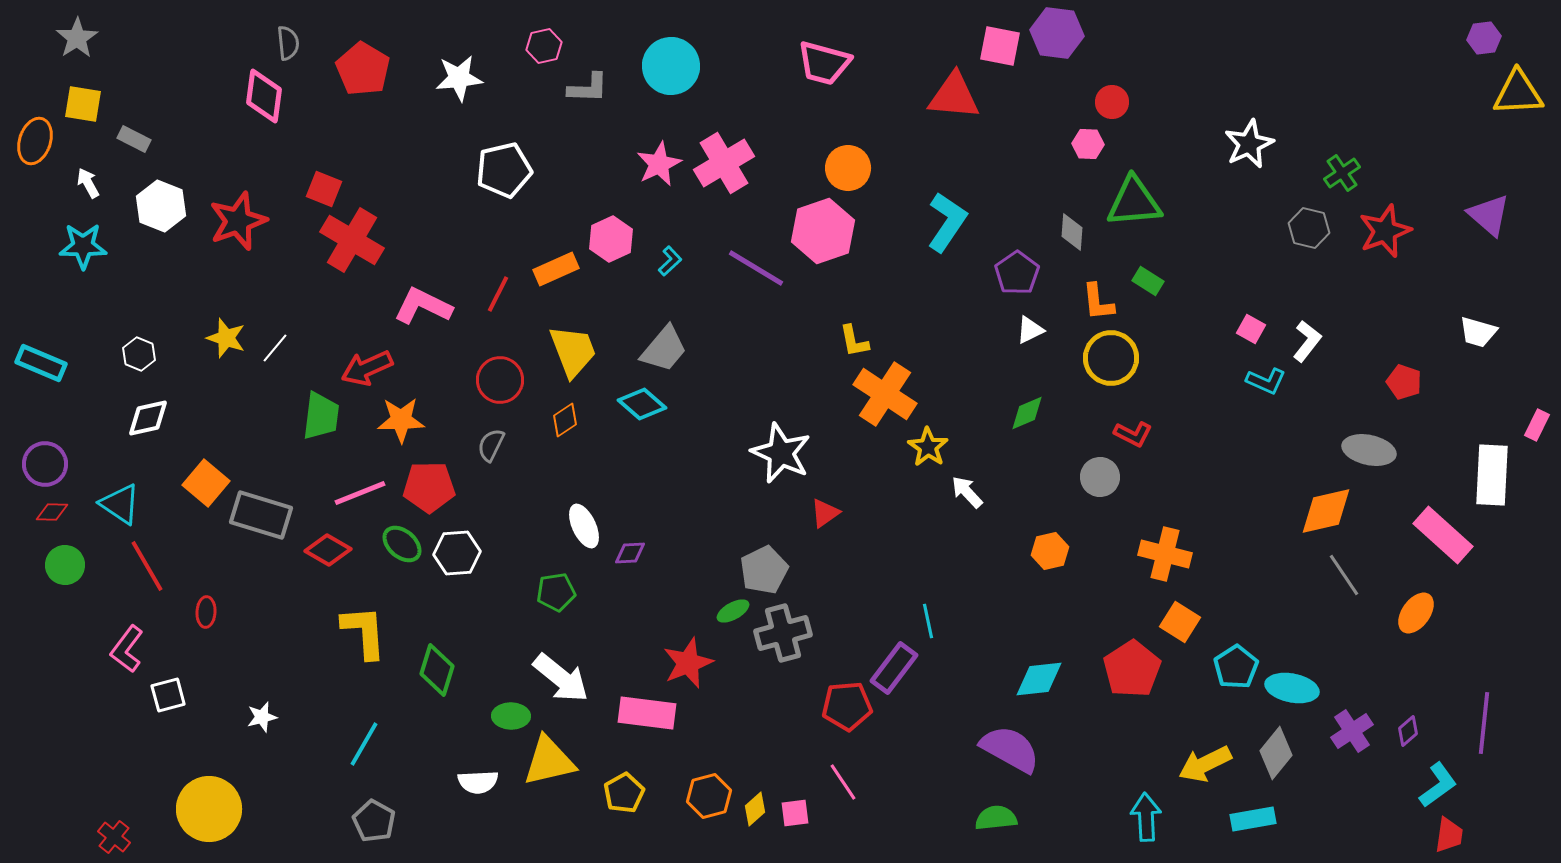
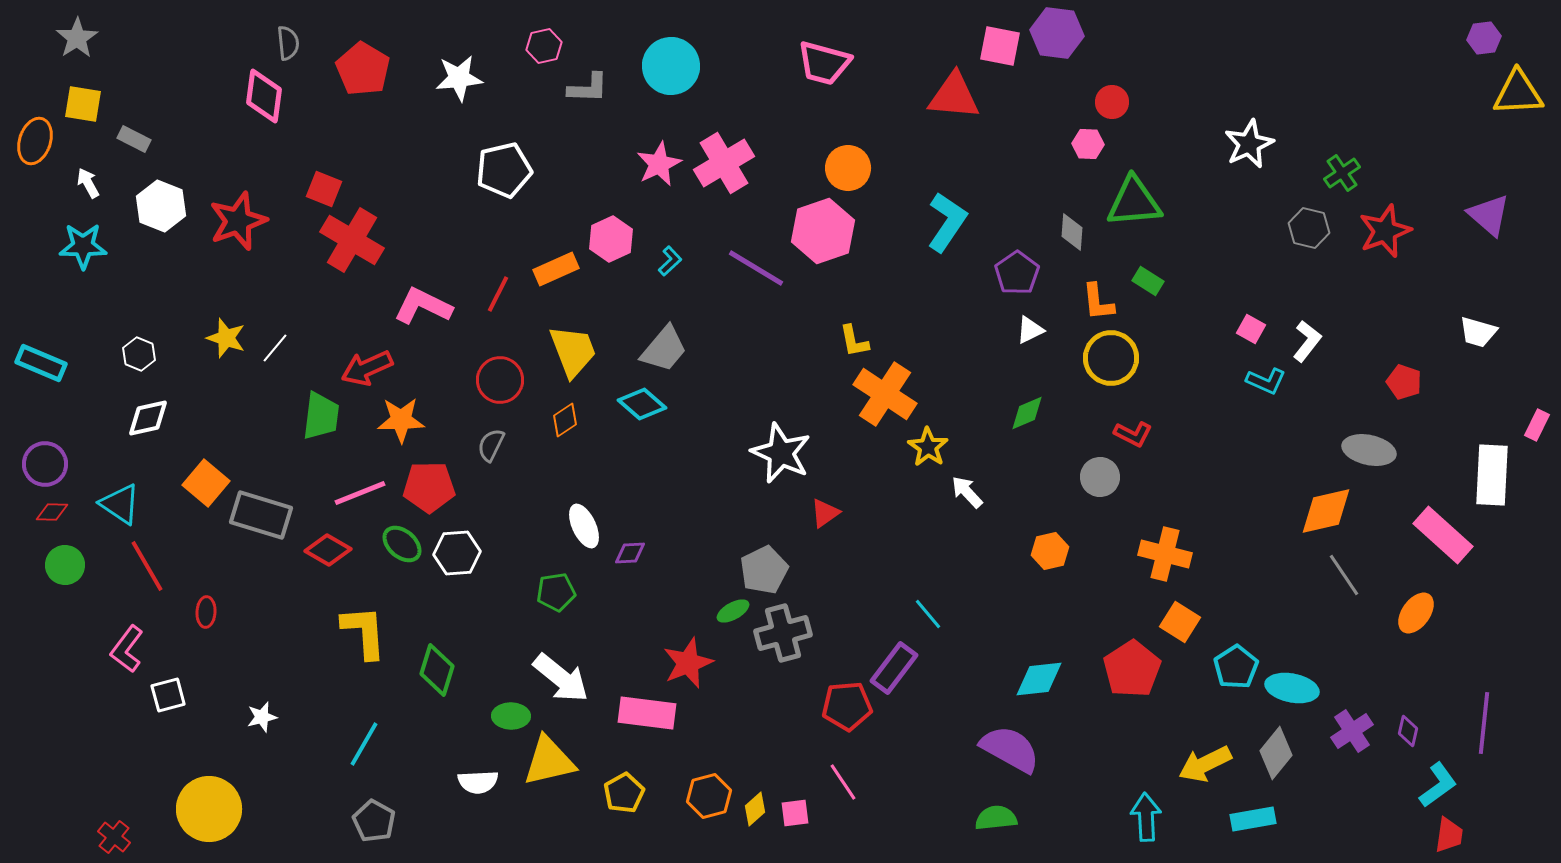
cyan line at (928, 621): moved 7 px up; rotated 28 degrees counterclockwise
purple diamond at (1408, 731): rotated 36 degrees counterclockwise
